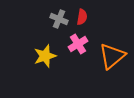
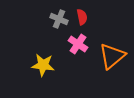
red semicircle: rotated 21 degrees counterclockwise
pink cross: rotated 24 degrees counterclockwise
yellow star: moved 2 px left, 9 px down; rotated 25 degrees clockwise
